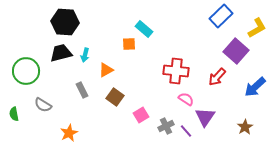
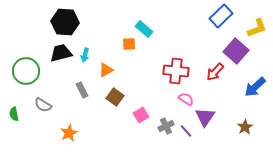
yellow L-shape: rotated 10 degrees clockwise
red arrow: moved 2 px left, 5 px up
